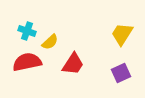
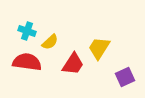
yellow trapezoid: moved 23 px left, 14 px down
red semicircle: rotated 20 degrees clockwise
purple square: moved 4 px right, 4 px down
